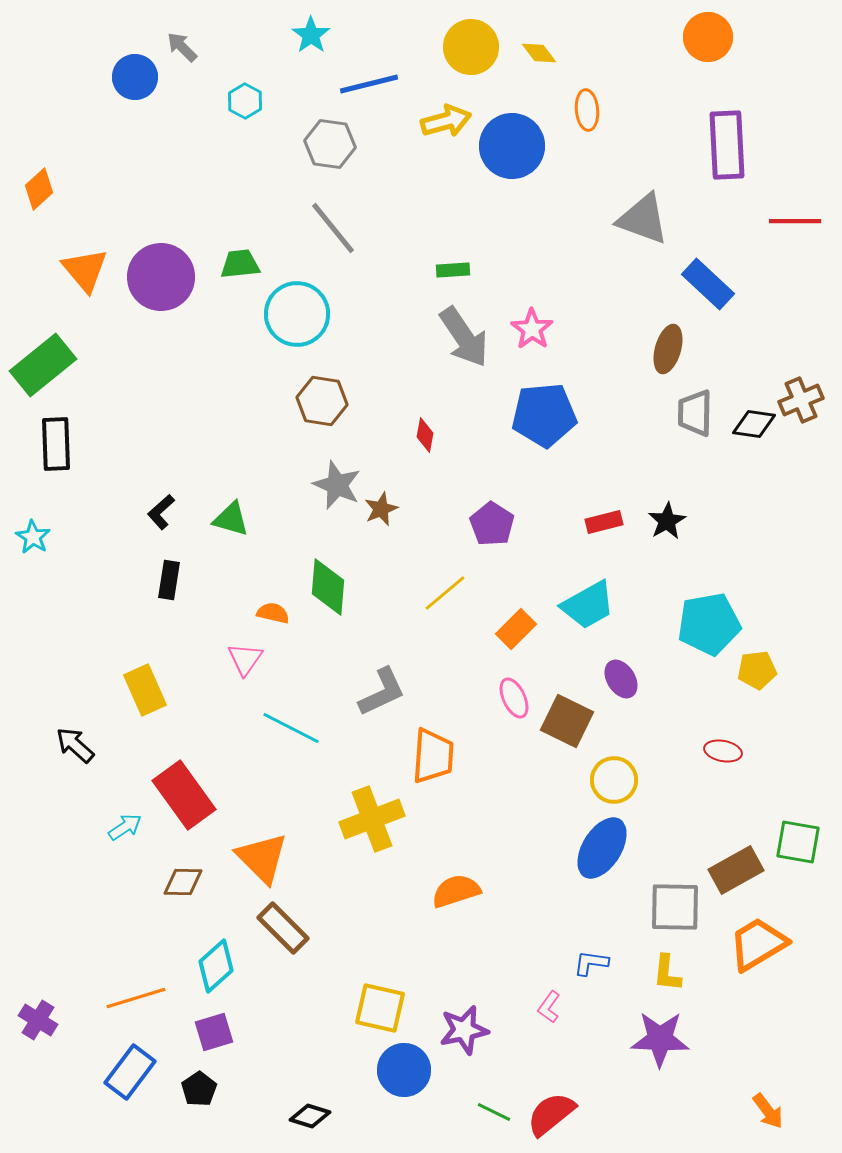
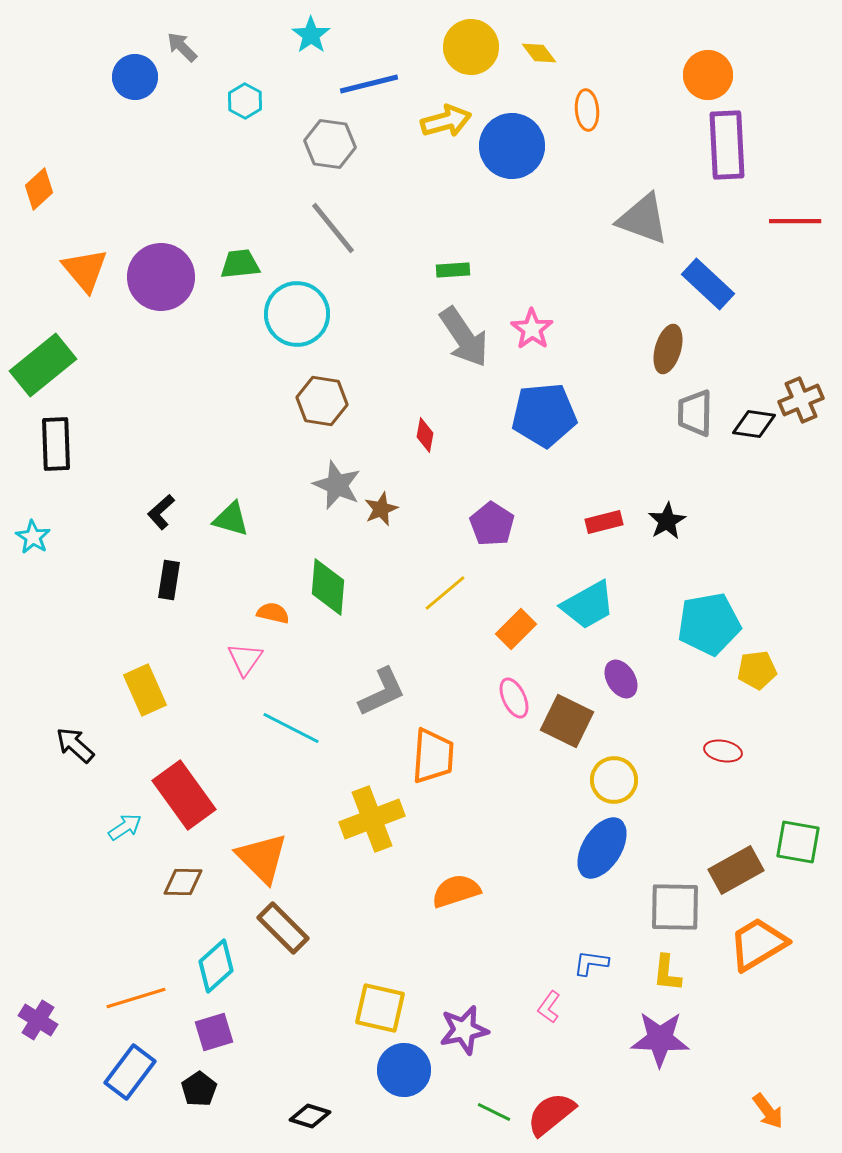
orange circle at (708, 37): moved 38 px down
